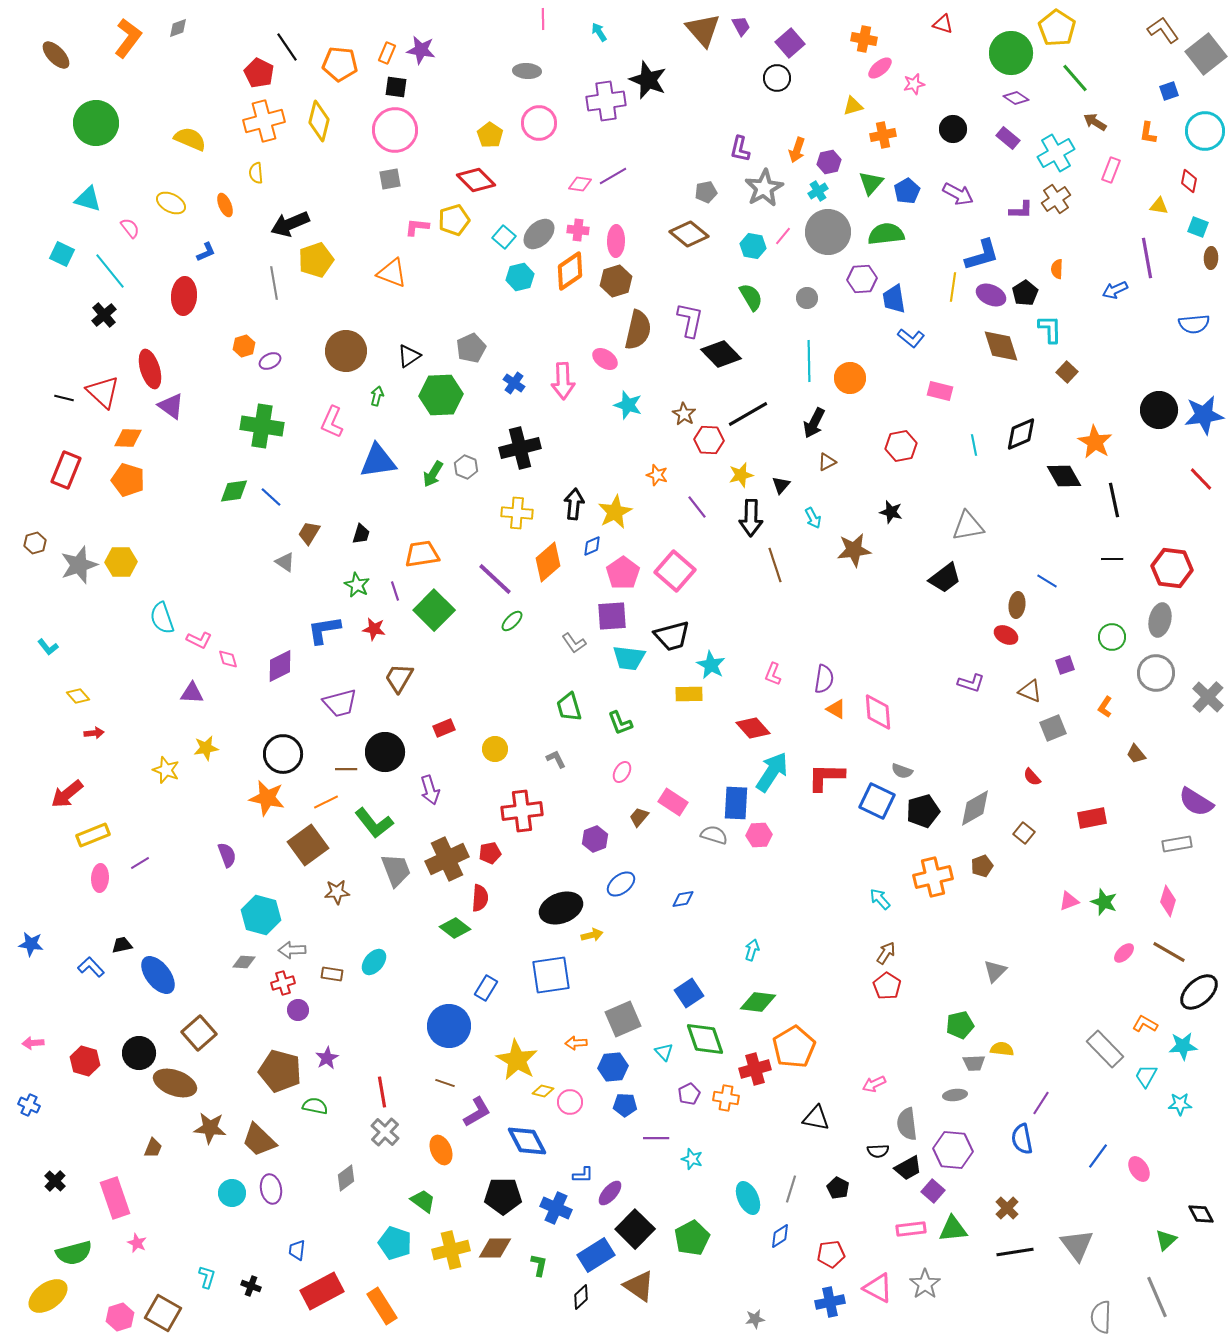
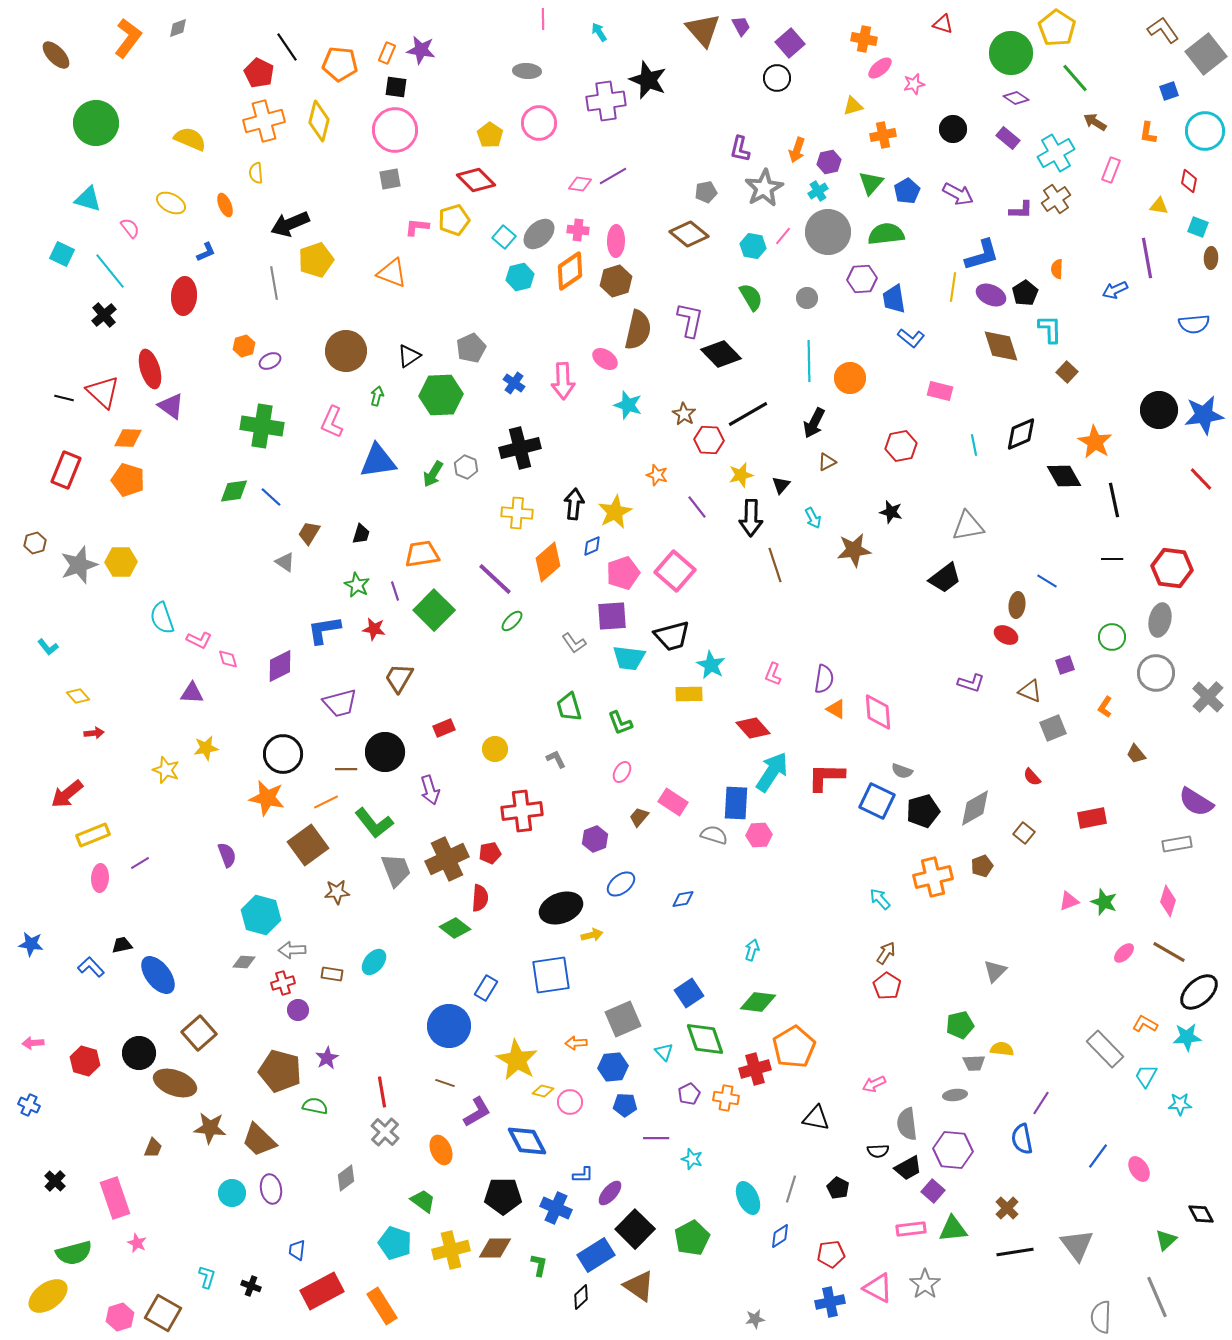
pink pentagon at (623, 573): rotated 16 degrees clockwise
cyan star at (1183, 1046): moved 4 px right, 9 px up
